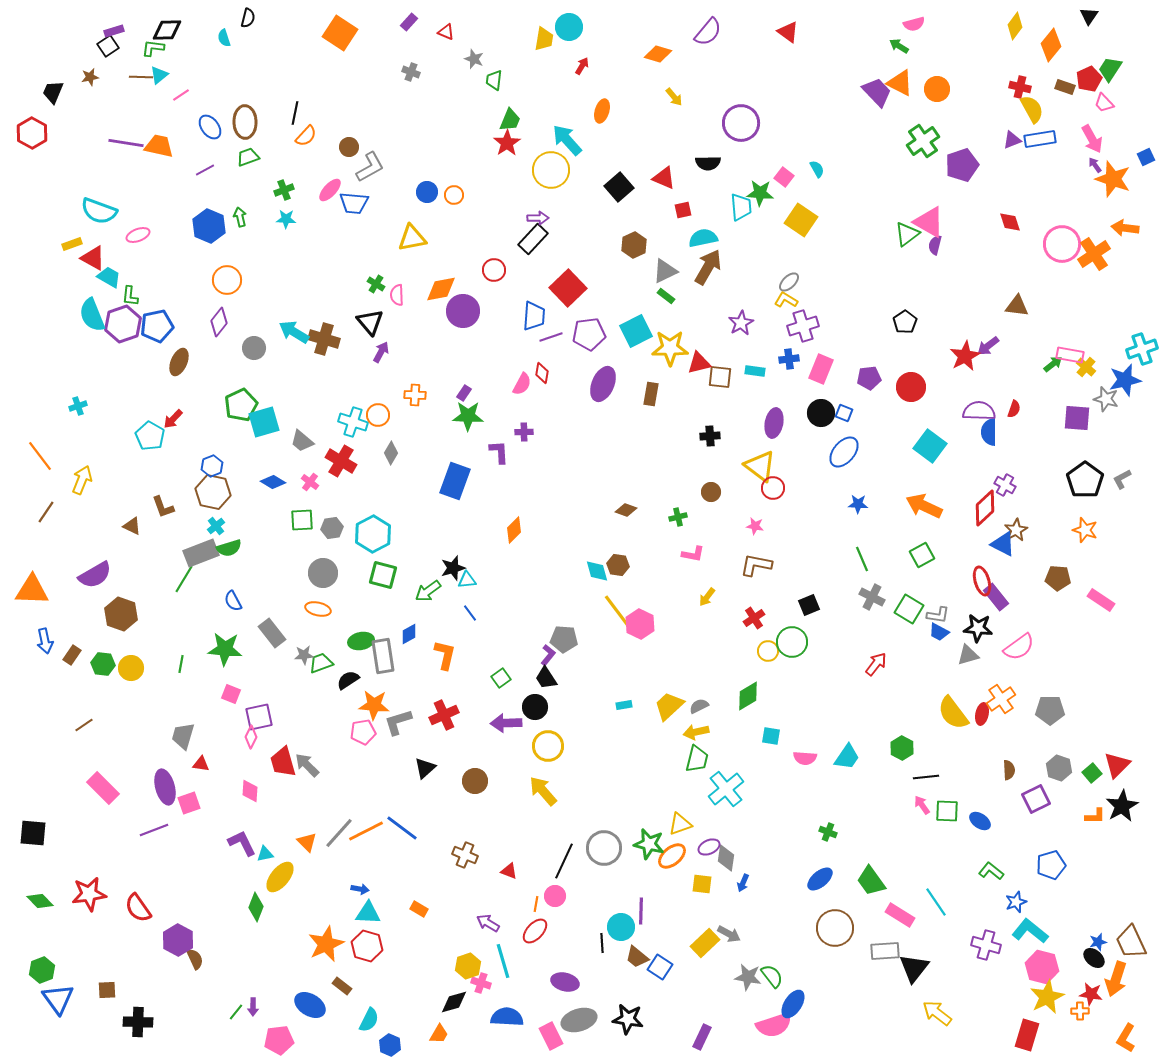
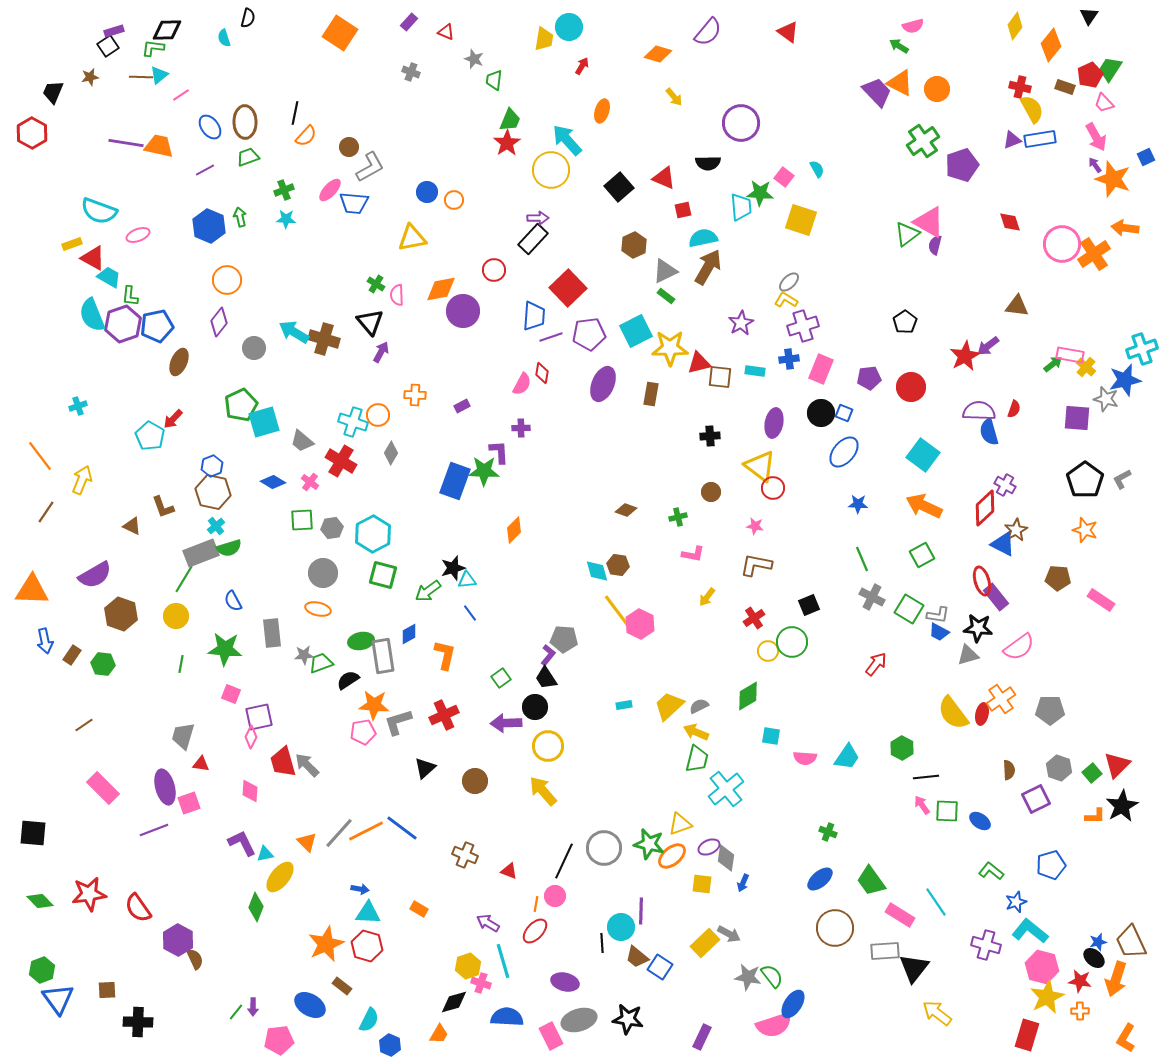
pink semicircle at (914, 24): moved 1 px left, 2 px down
red pentagon at (1089, 79): moved 1 px right, 4 px up
pink arrow at (1092, 139): moved 4 px right, 2 px up
orange circle at (454, 195): moved 5 px down
yellow square at (801, 220): rotated 16 degrees counterclockwise
purple rectangle at (464, 393): moved 2 px left, 13 px down; rotated 28 degrees clockwise
green star at (468, 416): moved 16 px right, 55 px down
purple cross at (524, 432): moved 3 px left, 4 px up
blue semicircle at (989, 432): rotated 16 degrees counterclockwise
cyan square at (930, 446): moved 7 px left, 9 px down
gray rectangle at (272, 633): rotated 32 degrees clockwise
yellow circle at (131, 668): moved 45 px right, 52 px up
yellow arrow at (696, 732): rotated 35 degrees clockwise
red star at (1091, 994): moved 11 px left, 13 px up
